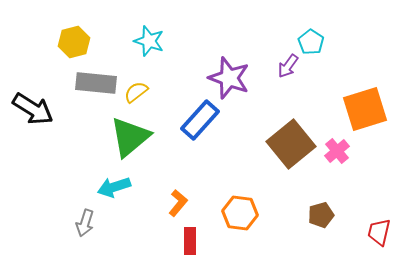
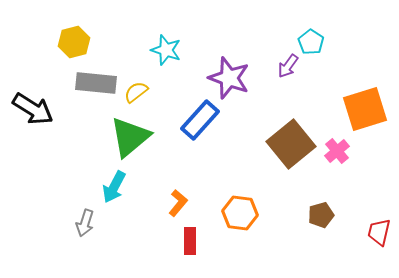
cyan star: moved 17 px right, 9 px down
cyan arrow: rotated 44 degrees counterclockwise
